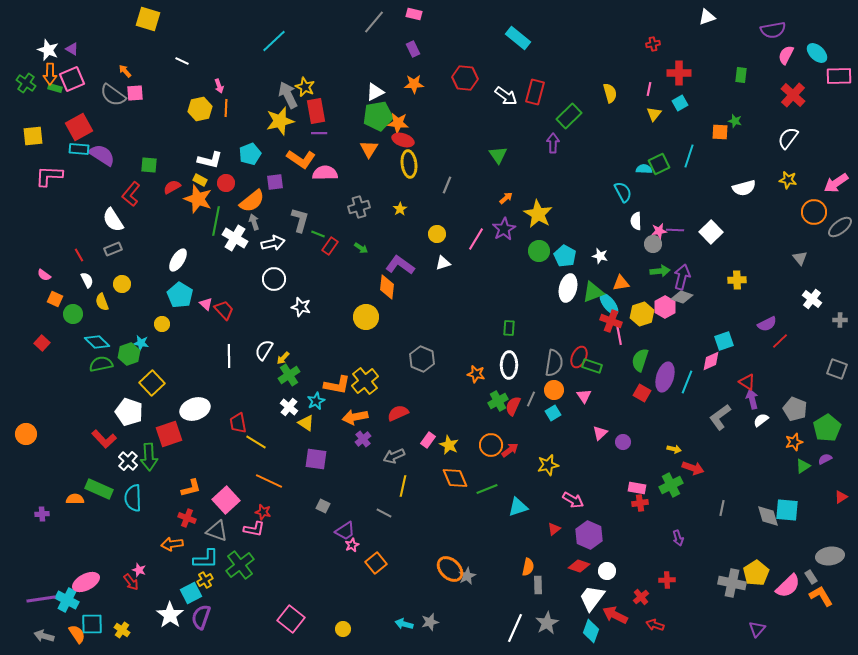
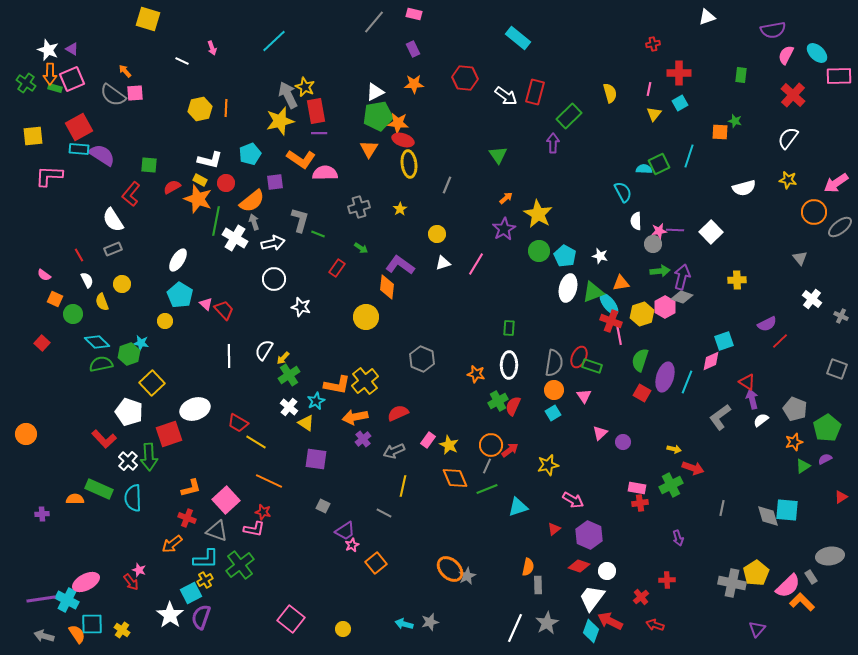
pink arrow at (219, 86): moved 7 px left, 38 px up
pink line at (476, 239): moved 25 px down
red rectangle at (330, 246): moved 7 px right, 22 px down
gray cross at (840, 320): moved 1 px right, 4 px up; rotated 24 degrees clockwise
yellow circle at (162, 324): moved 3 px right, 3 px up
gray line at (531, 399): moved 44 px left, 67 px down
red trapezoid at (238, 423): rotated 50 degrees counterclockwise
gray arrow at (394, 456): moved 5 px up
orange arrow at (172, 544): rotated 30 degrees counterclockwise
orange L-shape at (821, 596): moved 19 px left, 6 px down; rotated 15 degrees counterclockwise
red arrow at (615, 615): moved 5 px left, 6 px down
